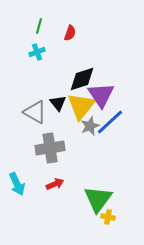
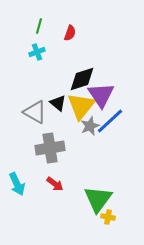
black triangle: rotated 12 degrees counterclockwise
blue line: moved 1 px up
red arrow: rotated 60 degrees clockwise
